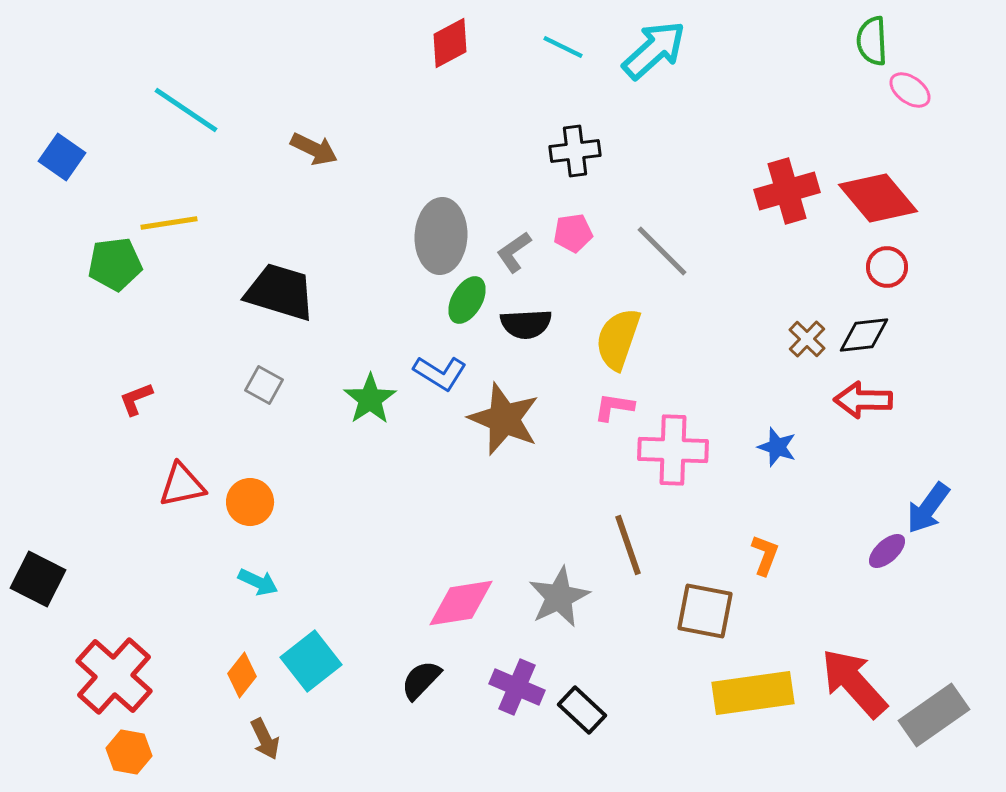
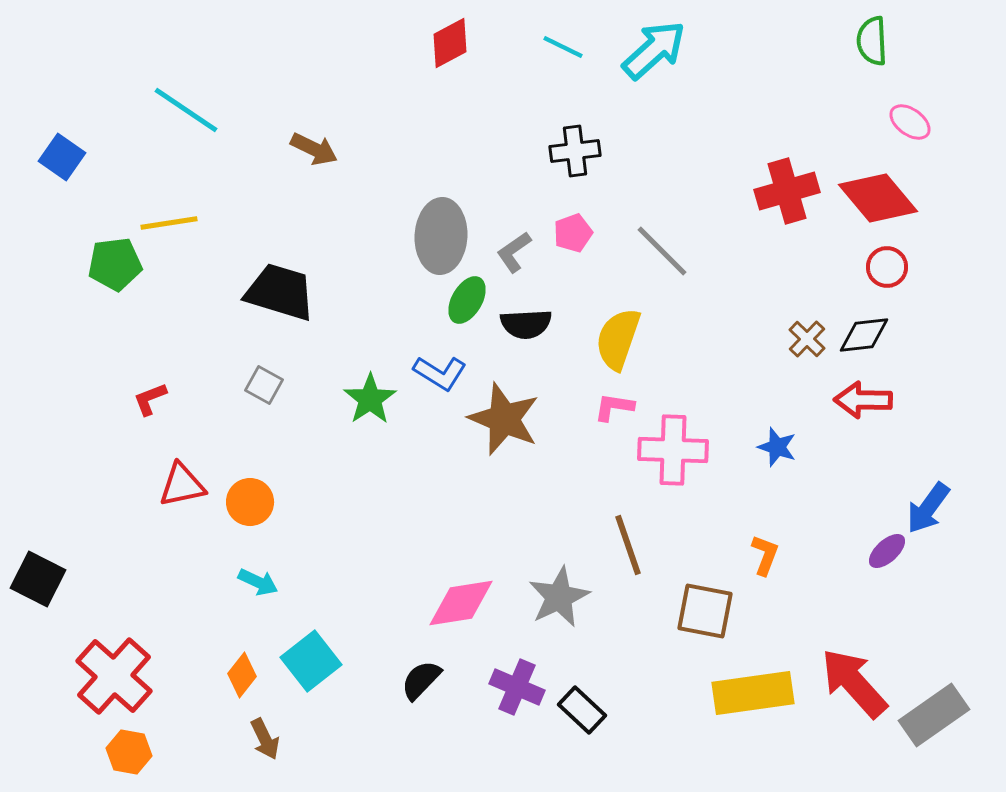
pink ellipse at (910, 90): moved 32 px down
pink pentagon at (573, 233): rotated 12 degrees counterclockwise
red L-shape at (136, 399): moved 14 px right
